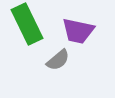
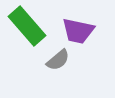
green rectangle: moved 2 px down; rotated 15 degrees counterclockwise
